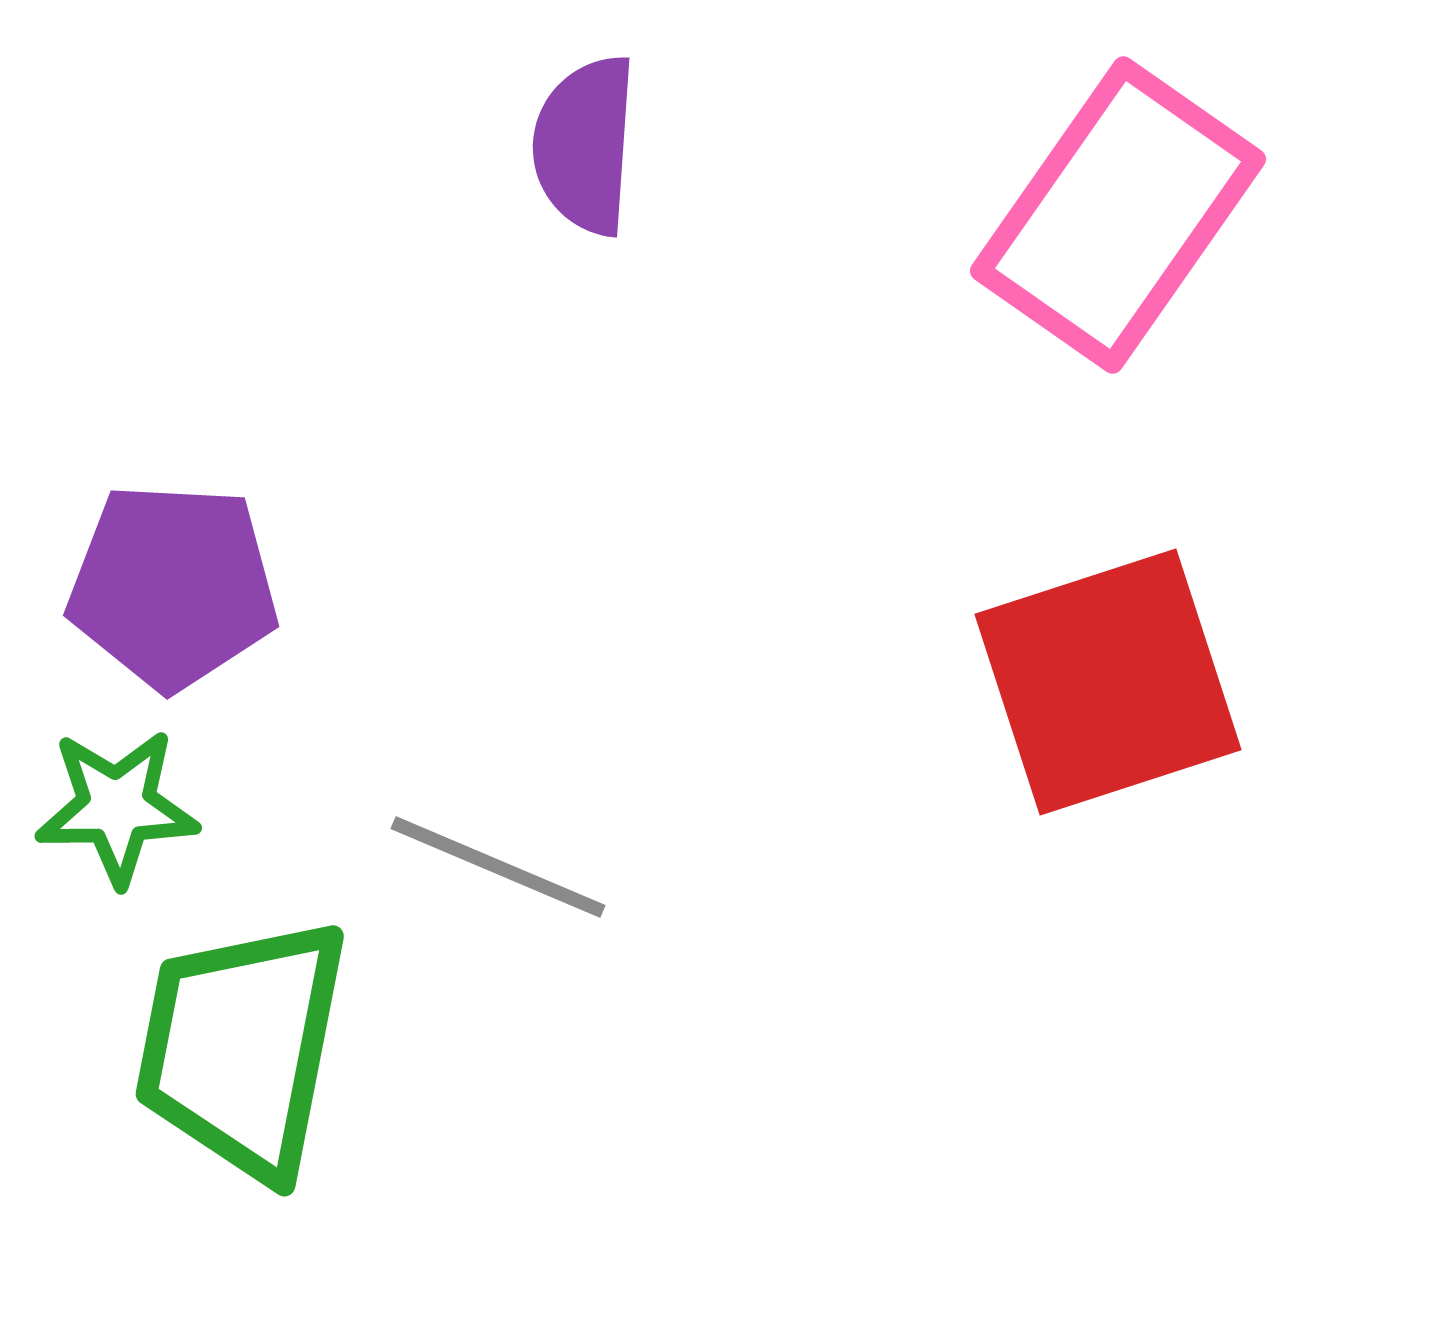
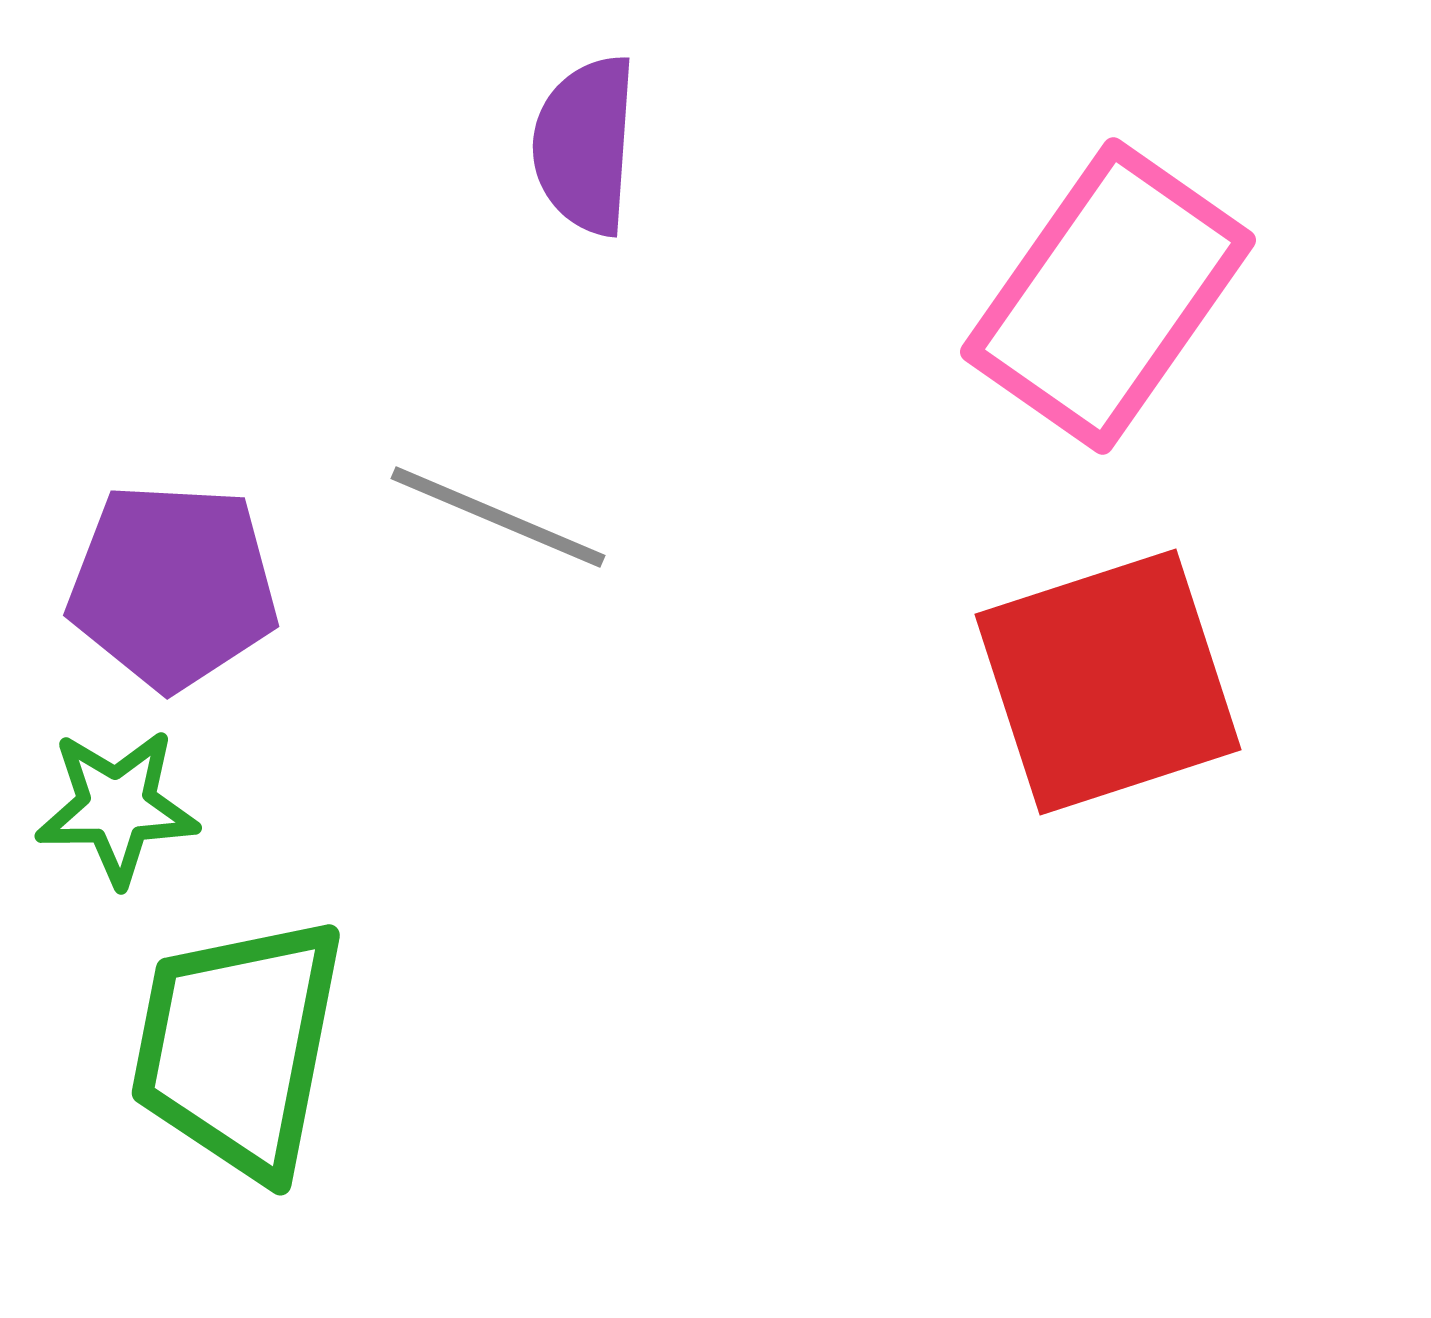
pink rectangle: moved 10 px left, 81 px down
gray line: moved 350 px up
green trapezoid: moved 4 px left, 1 px up
